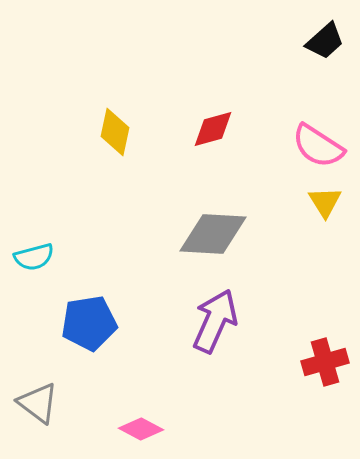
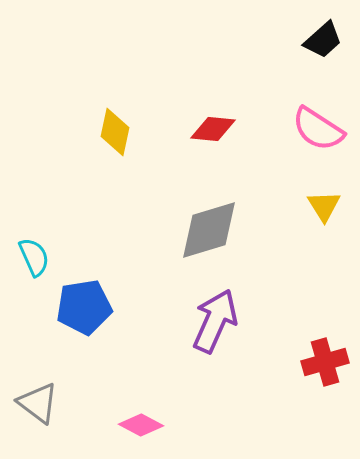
black trapezoid: moved 2 px left, 1 px up
red diamond: rotated 21 degrees clockwise
pink semicircle: moved 17 px up
yellow triangle: moved 1 px left, 4 px down
gray diamond: moved 4 px left, 4 px up; rotated 20 degrees counterclockwise
cyan semicircle: rotated 99 degrees counterclockwise
blue pentagon: moved 5 px left, 16 px up
pink diamond: moved 4 px up
